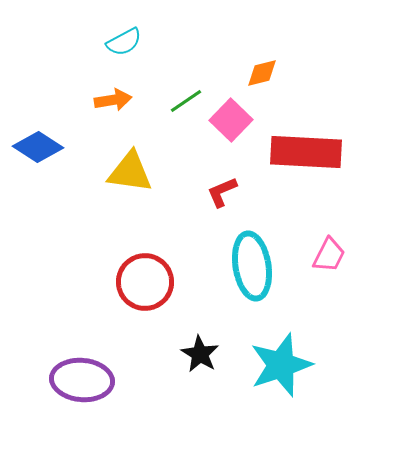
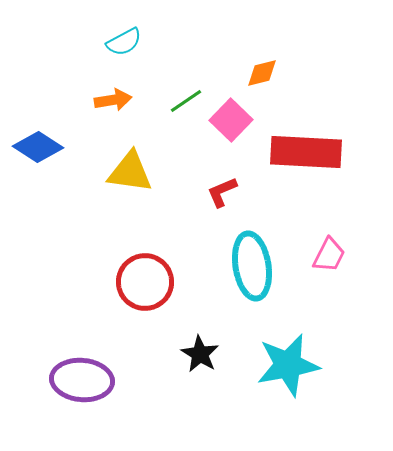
cyan star: moved 7 px right; rotated 8 degrees clockwise
